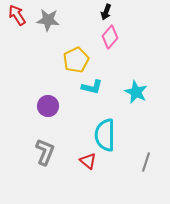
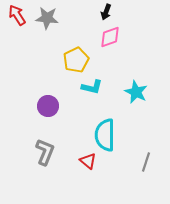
gray star: moved 1 px left, 2 px up
pink diamond: rotated 30 degrees clockwise
